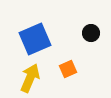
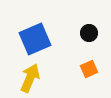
black circle: moved 2 px left
orange square: moved 21 px right
